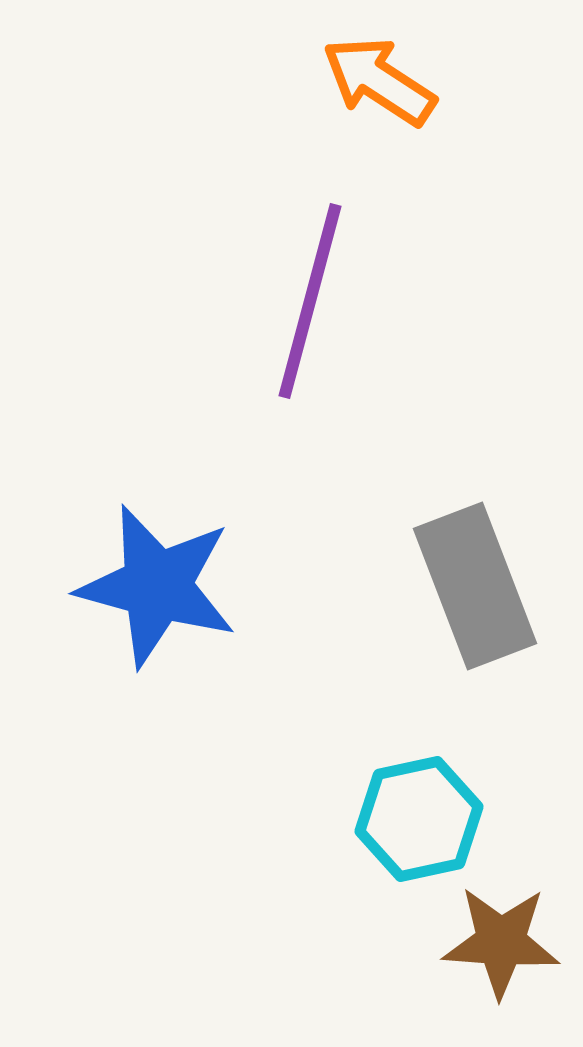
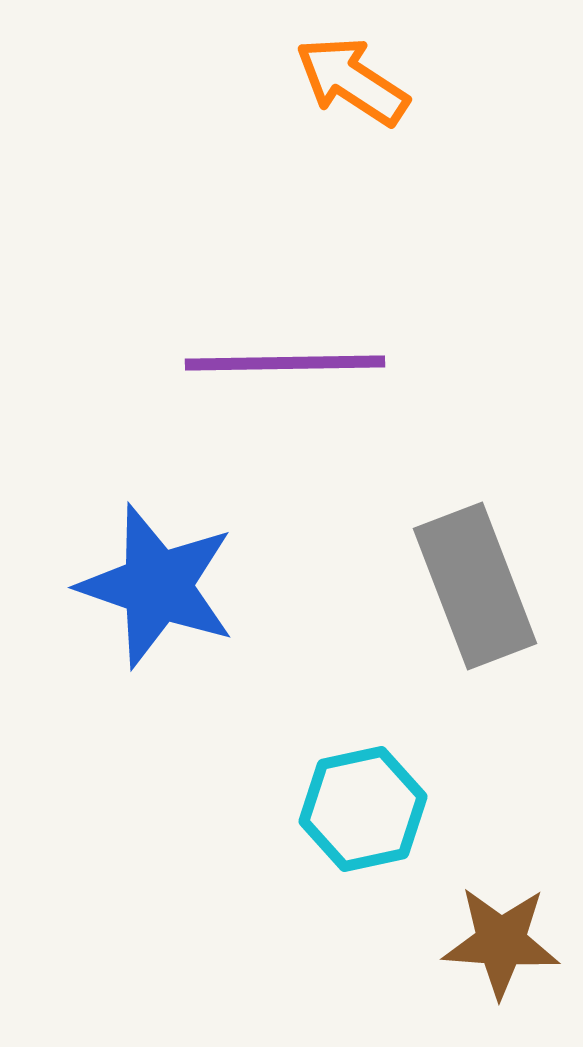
orange arrow: moved 27 px left
purple line: moved 25 px left, 62 px down; rotated 74 degrees clockwise
blue star: rotated 4 degrees clockwise
cyan hexagon: moved 56 px left, 10 px up
